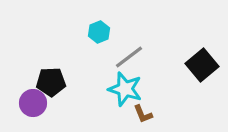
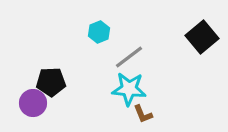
black square: moved 28 px up
cyan star: moved 4 px right; rotated 12 degrees counterclockwise
